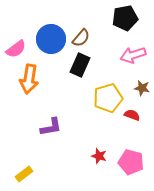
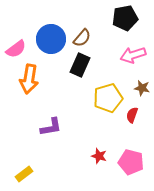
brown semicircle: moved 1 px right
red semicircle: rotated 91 degrees counterclockwise
